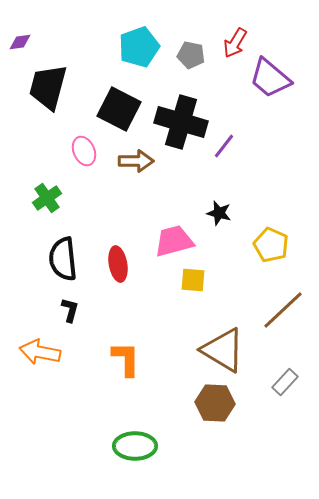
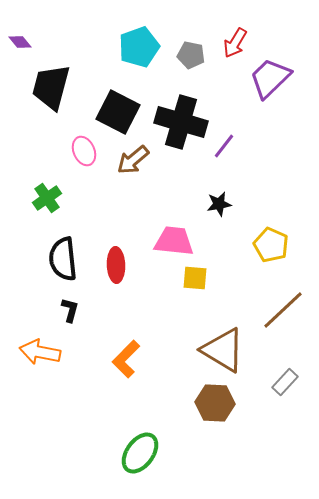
purple diamond: rotated 60 degrees clockwise
purple trapezoid: rotated 96 degrees clockwise
black trapezoid: moved 3 px right
black square: moved 1 px left, 3 px down
brown arrow: moved 3 px left, 1 px up; rotated 140 degrees clockwise
black star: moved 9 px up; rotated 25 degrees counterclockwise
pink trapezoid: rotated 21 degrees clockwise
red ellipse: moved 2 px left, 1 px down; rotated 8 degrees clockwise
yellow square: moved 2 px right, 2 px up
orange L-shape: rotated 135 degrees counterclockwise
green ellipse: moved 5 px right, 7 px down; rotated 54 degrees counterclockwise
